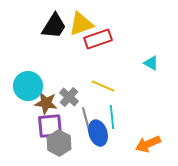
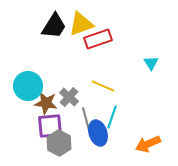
cyan triangle: rotated 28 degrees clockwise
cyan line: rotated 25 degrees clockwise
